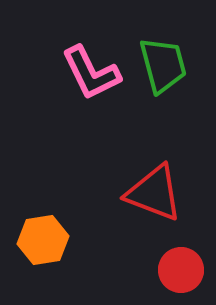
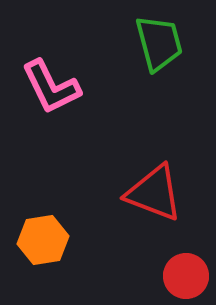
green trapezoid: moved 4 px left, 22 px up
pink L-shape: moved 40 px left, 14 px down
red circle: moved 5 px right, 6 px down
